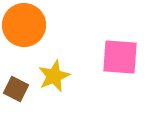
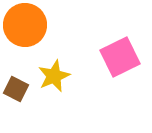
orange circle: moved 1 px right
pink square: rotated 30 degrees counterclockwise
